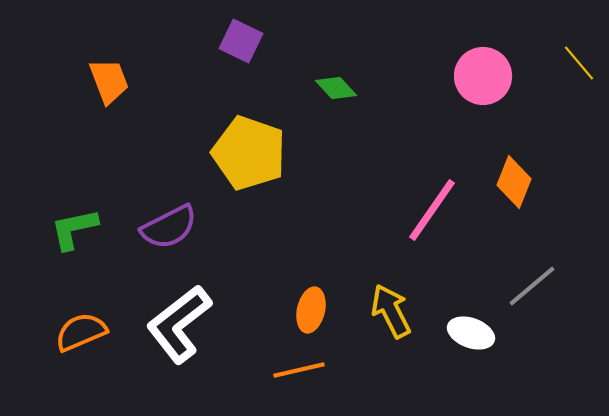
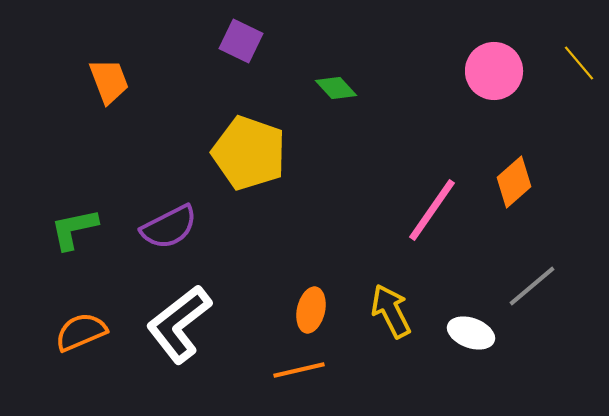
pink circle: moved 11 px right, 5 px up
orange diamond: rotated 27 degrees clockwise
